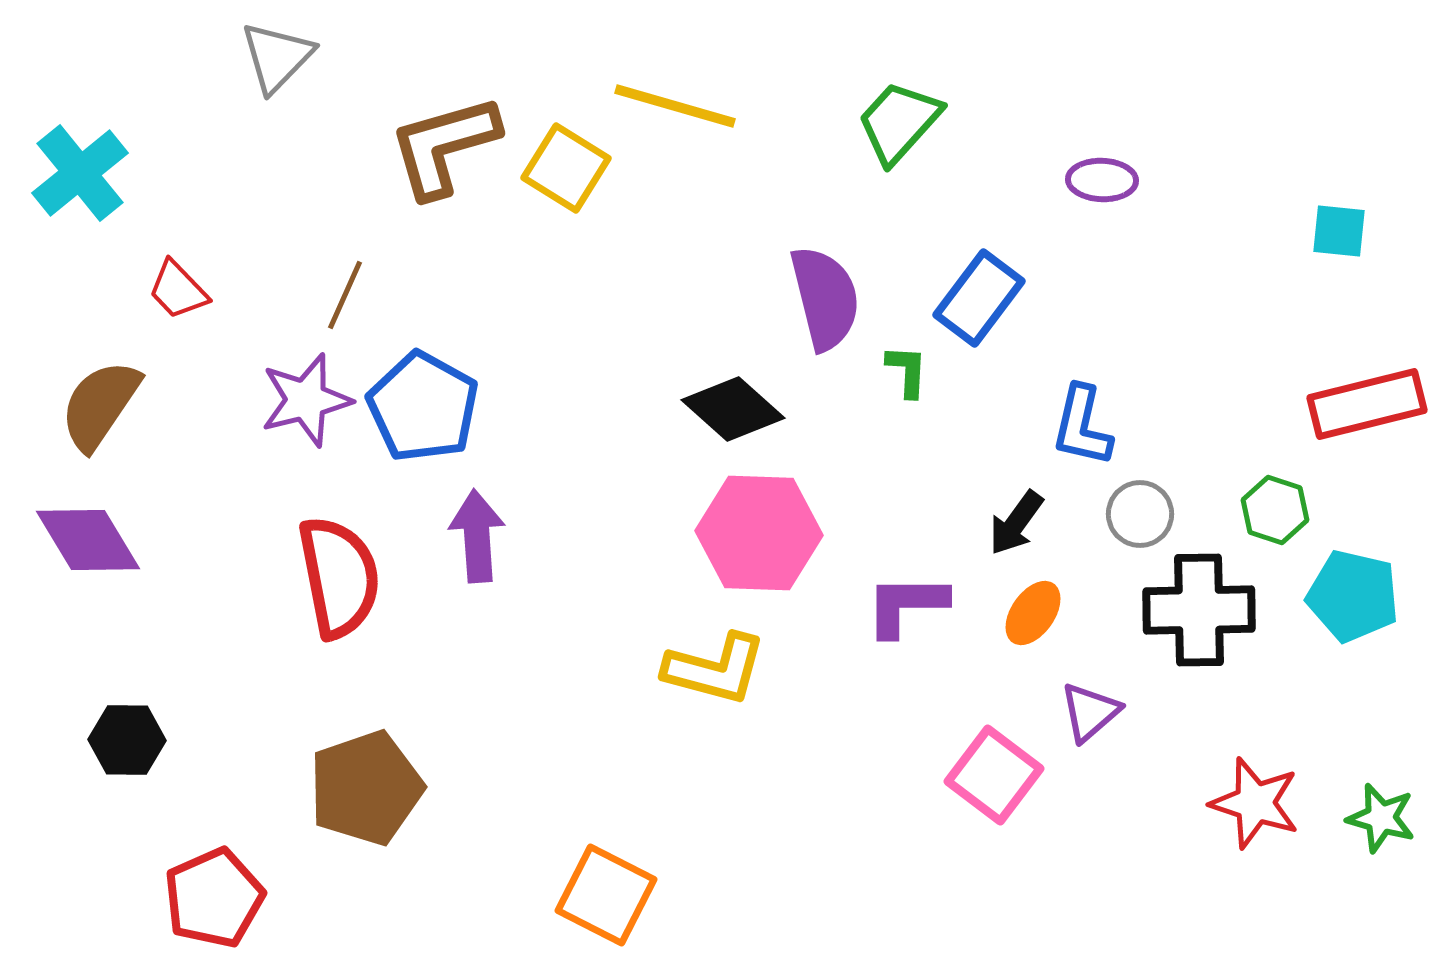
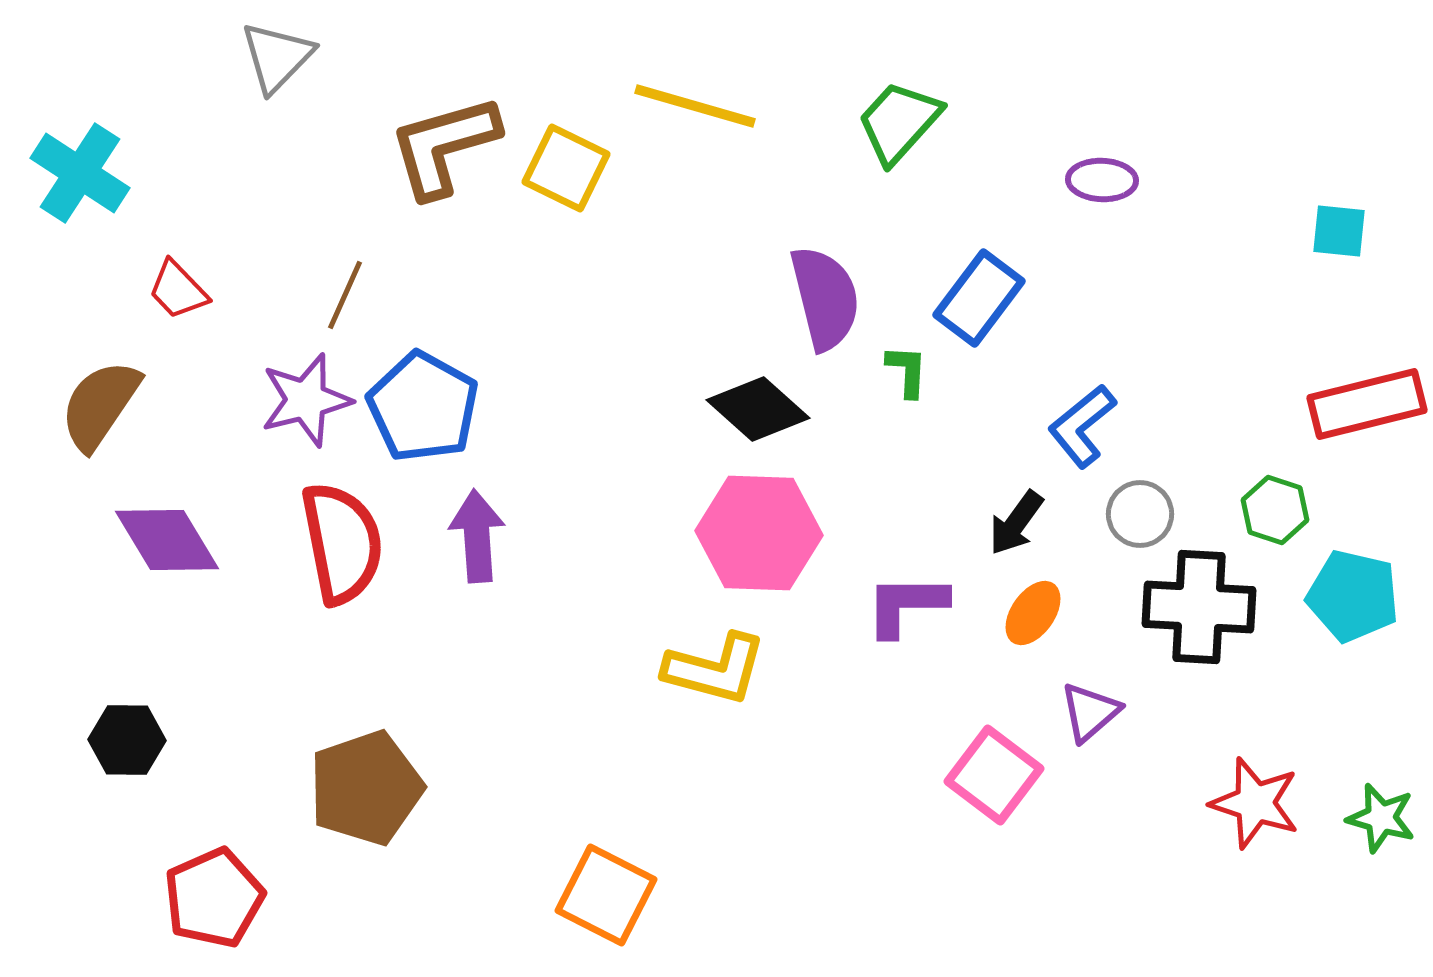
yellow line: moved 20 px right
yellow square: rotated 6 degrees counterclockwise
cyan cross: rotated 18 degrees counterclockwise
black diamond: moved 25 px right
blue L-shape: rotated 38 degrees clockwise
purple diamond: moved 79 px right
red semicircle: moved 3 px right, 34 px up
black cross: moved 3 px up; rotated 4 degrees clockwise
